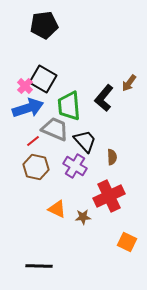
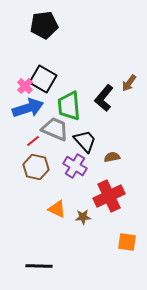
brown semicircle: rotated 98 degrees counterclockwise
orange square: rotated 18 degrees counterclockwise
